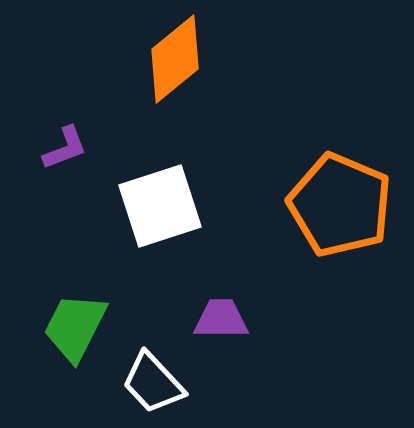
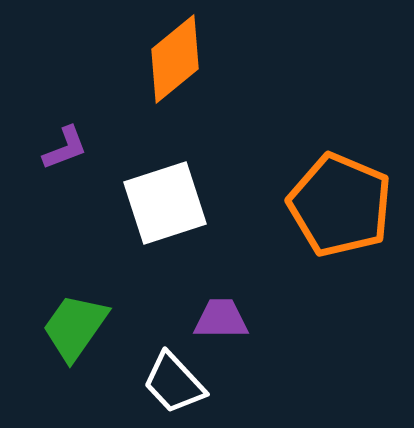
white square: moved 5 px right, 3 px up
green trapezoid: rotated 8 degrees clockwise
white trapezoid: moved 21 px right
